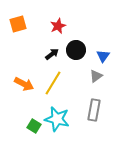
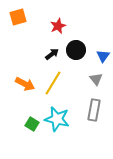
orange square: moved 7 px up
gray triangle: moved 3 px down; rotated 32 degrees counterclockwise
orange arrow: moved 1 px right
green square: moved 2 px left, 2 px up
